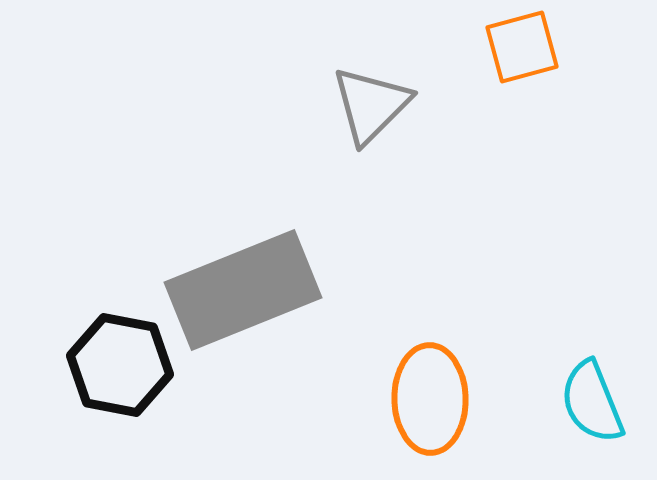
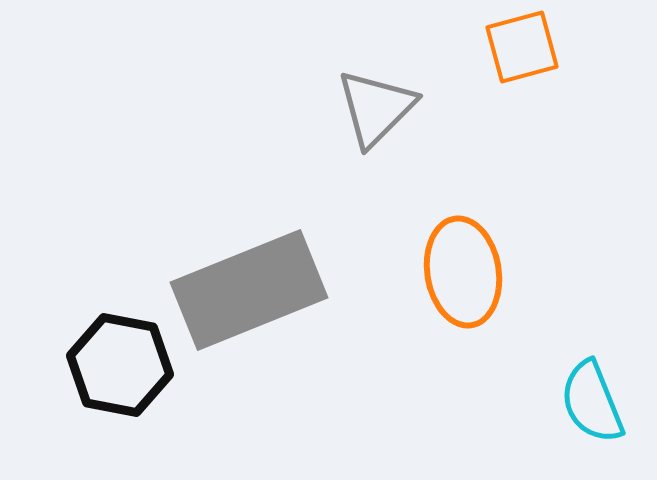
gray triangle: moved 5 px right, 3 px down
gray rectangle: moved 6 px right
orange ellipse: moved 33 px right, 127 px up; rotated 8 degrees counterclockwise
